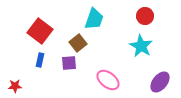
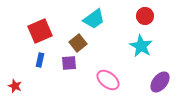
cyan trapezoid: rotated 35 degrees clockwise
red square: rotated 30 degrees clockwise
red star: rotated 24 degrees clockwise
